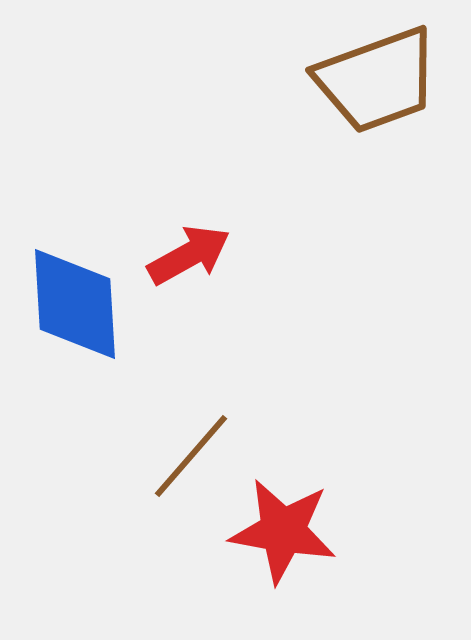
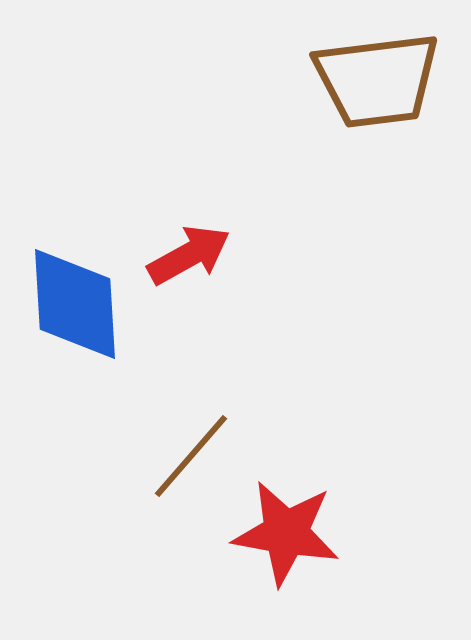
brown trapezoid: rotated 13 degrees clockwise
red star: moved 3 px right, 2 px down
